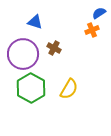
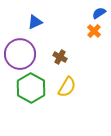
blue triangle: rotated 42 degrees counterclockwise
orange cross: moved 2 px right, 1 px down; rotated 24 degrees counterclockwise
brown cross: moved 6 px right, 9 px down
purple circle: moved 3 px left
yellow semicircle: moved 2 px left, 2 px up
